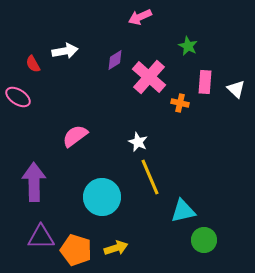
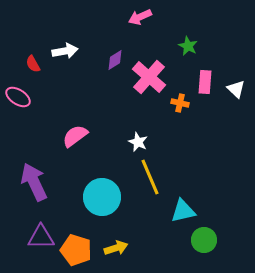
purple arrow: rotated 24 degrees counterclockwise
